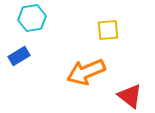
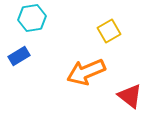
yellow square: moved 1 px right, 1 px down; rotated 25 degrees counterclockwise
